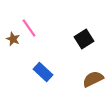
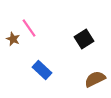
blue rectangle: moved 1 px left, 2 px up
brown semicircle: moved 2 px right
